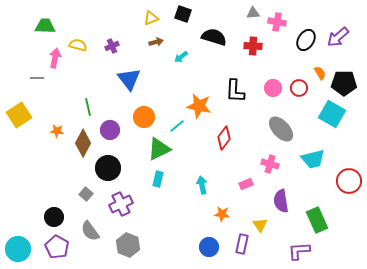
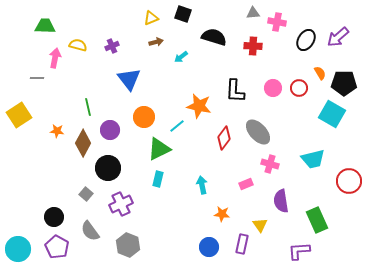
gray ellipse at (281, 129): moved 23 px left, 3 px down
